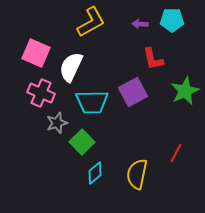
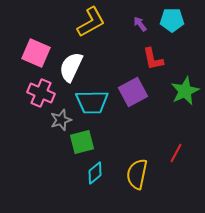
purple arrow: rotated 49 degrees clockwise
gray star: moved 4 px right, 3 px up
green square: rotated 30 degrees clockwise
